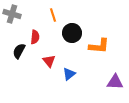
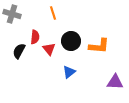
orange line: moved 2 px up
black circle: moved 1 px left, 8 px down
red triangle: moved 12 px up
blue triangle: moved 2 px up
